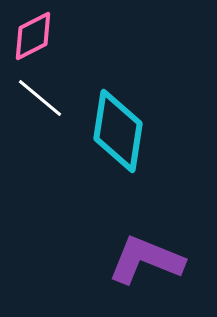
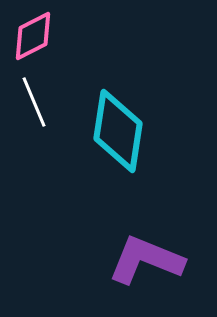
white line: moved 6 px left, 4 px down; rotated 27 degrees clockwise
